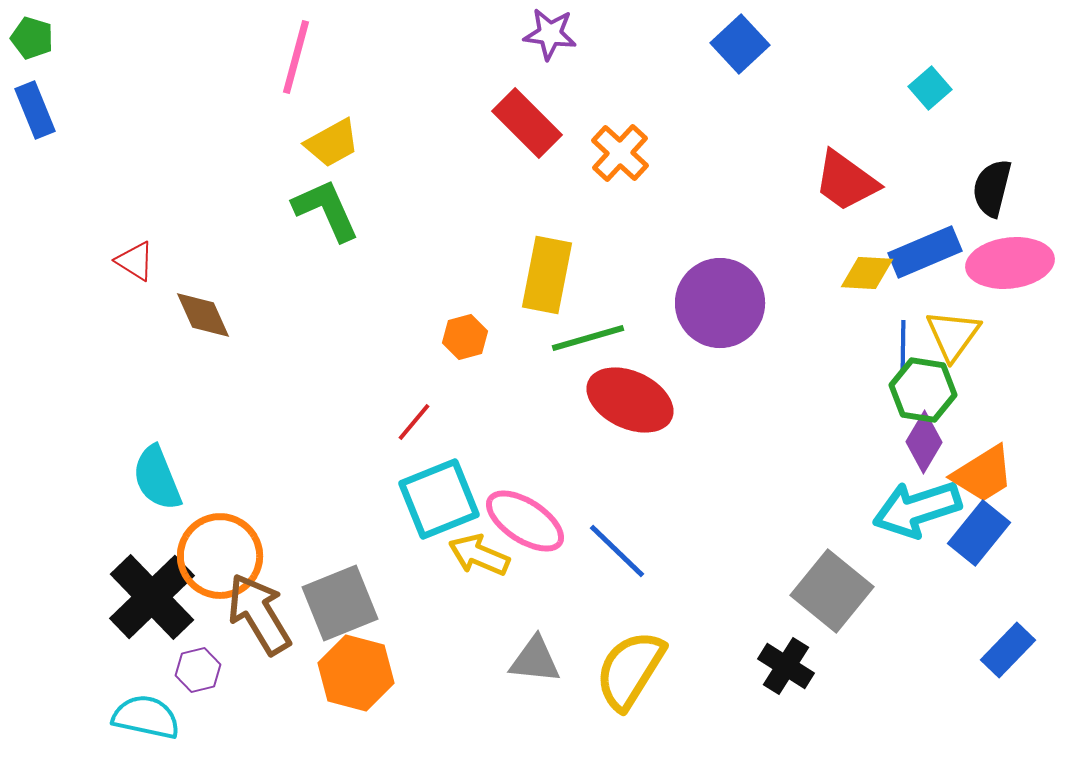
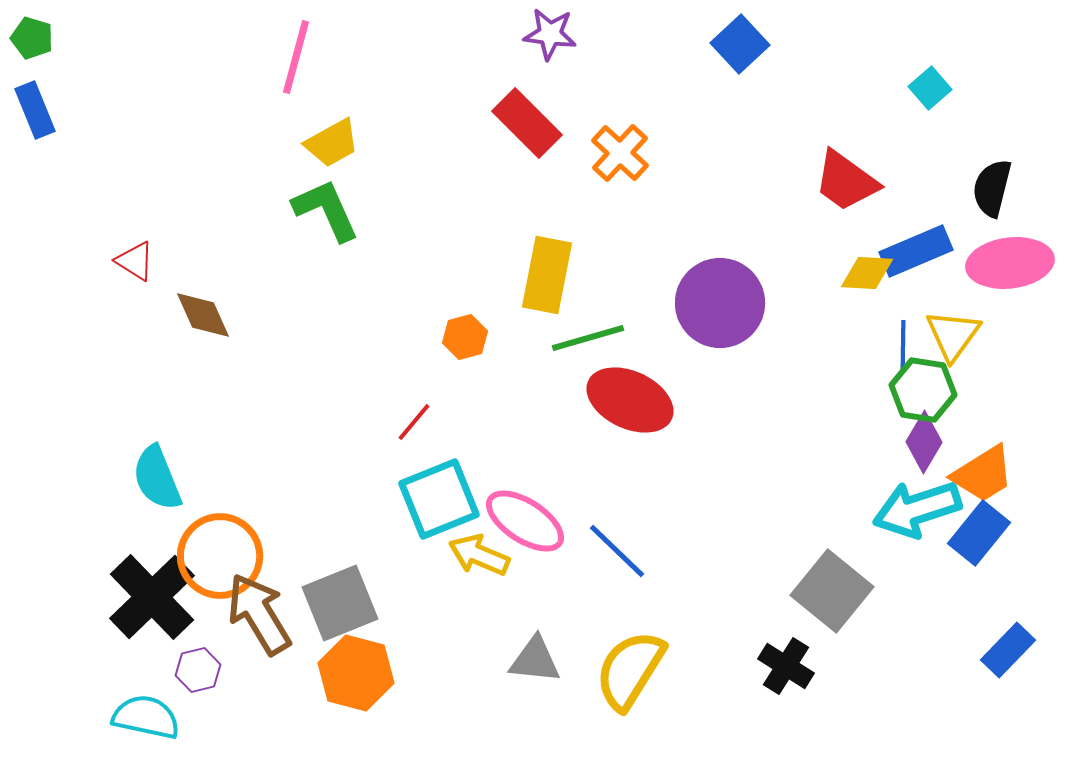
blue rectangle at (925, 252): moved 9 px left, 1 px up
